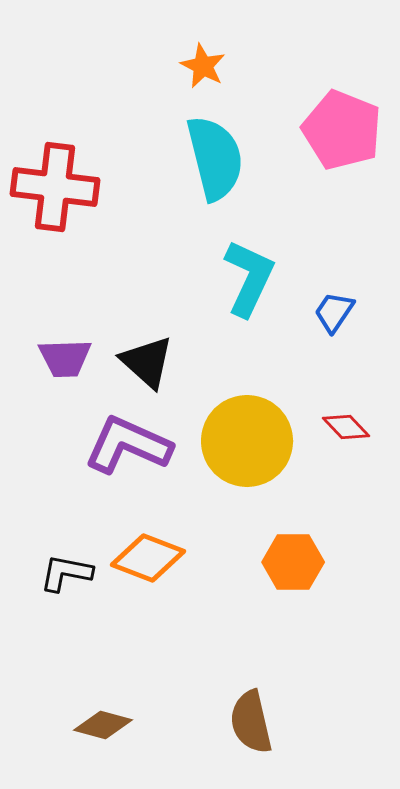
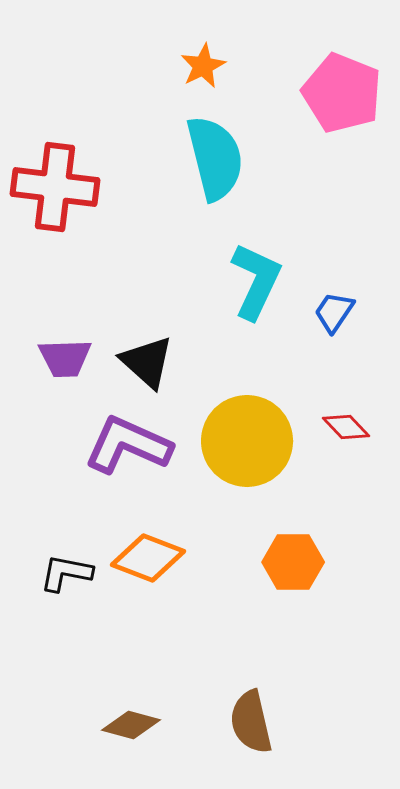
orange star: rotated 18 degrees clockwise
pink pentagon: moved 37 px up
cyan L-shape: moved 7 px right, 3 px down
brown diamond: moved 28 px right
